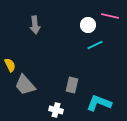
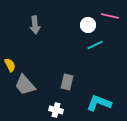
gray rectangle: moved 5 px left, 3 px up
